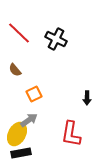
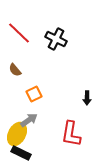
black rectangle: rotated 36 degrees clockwise
